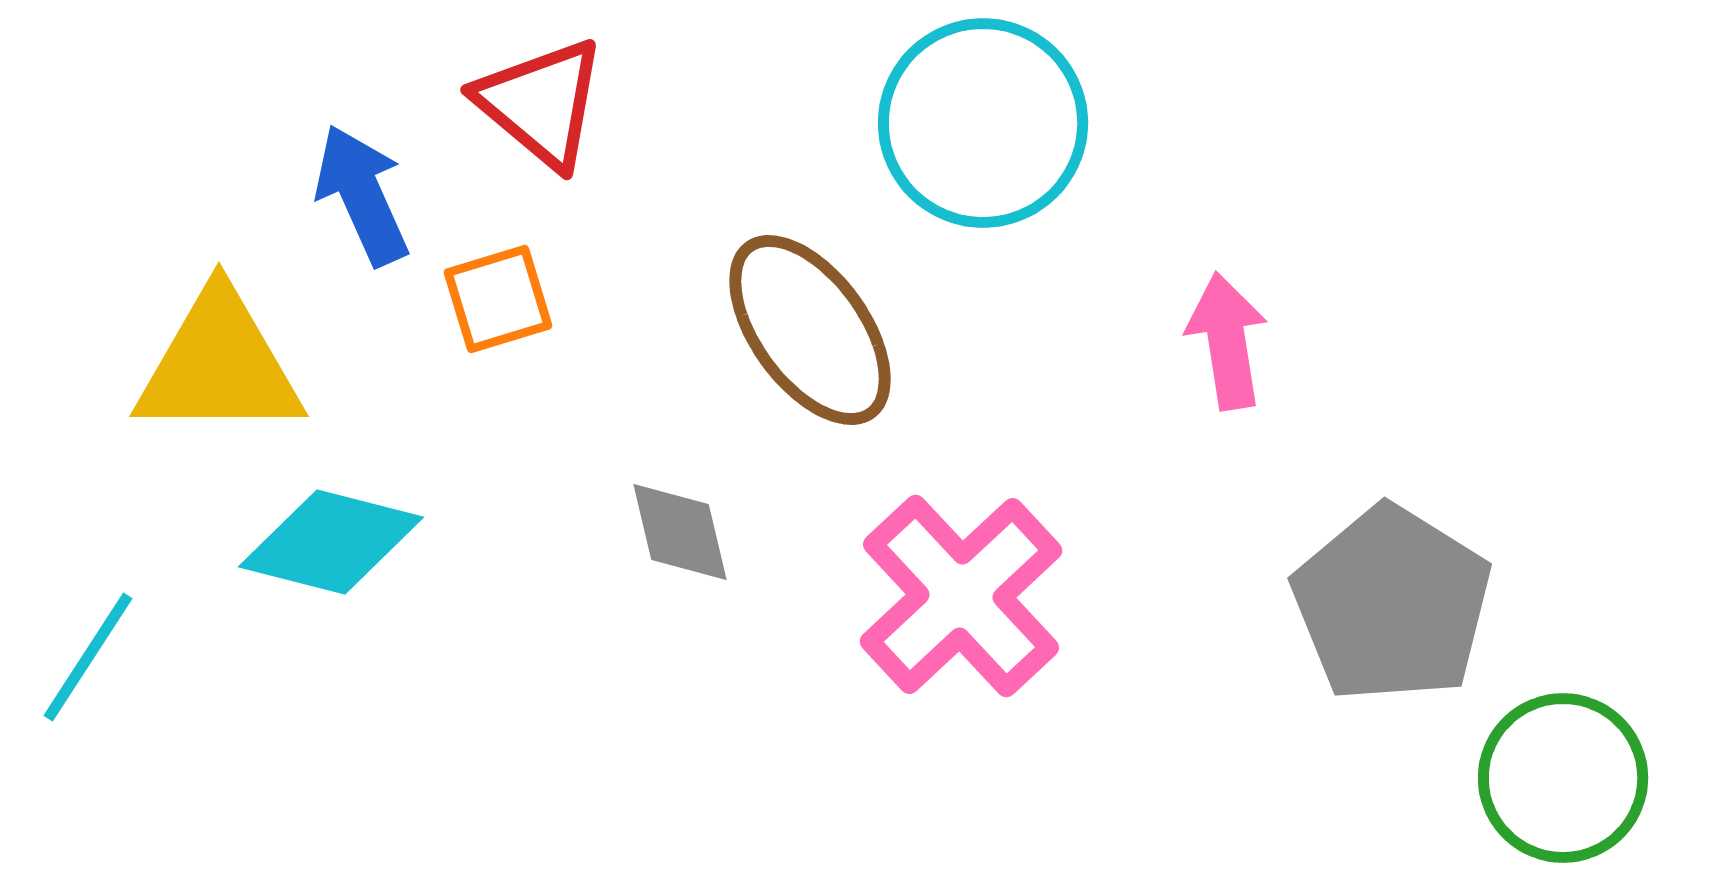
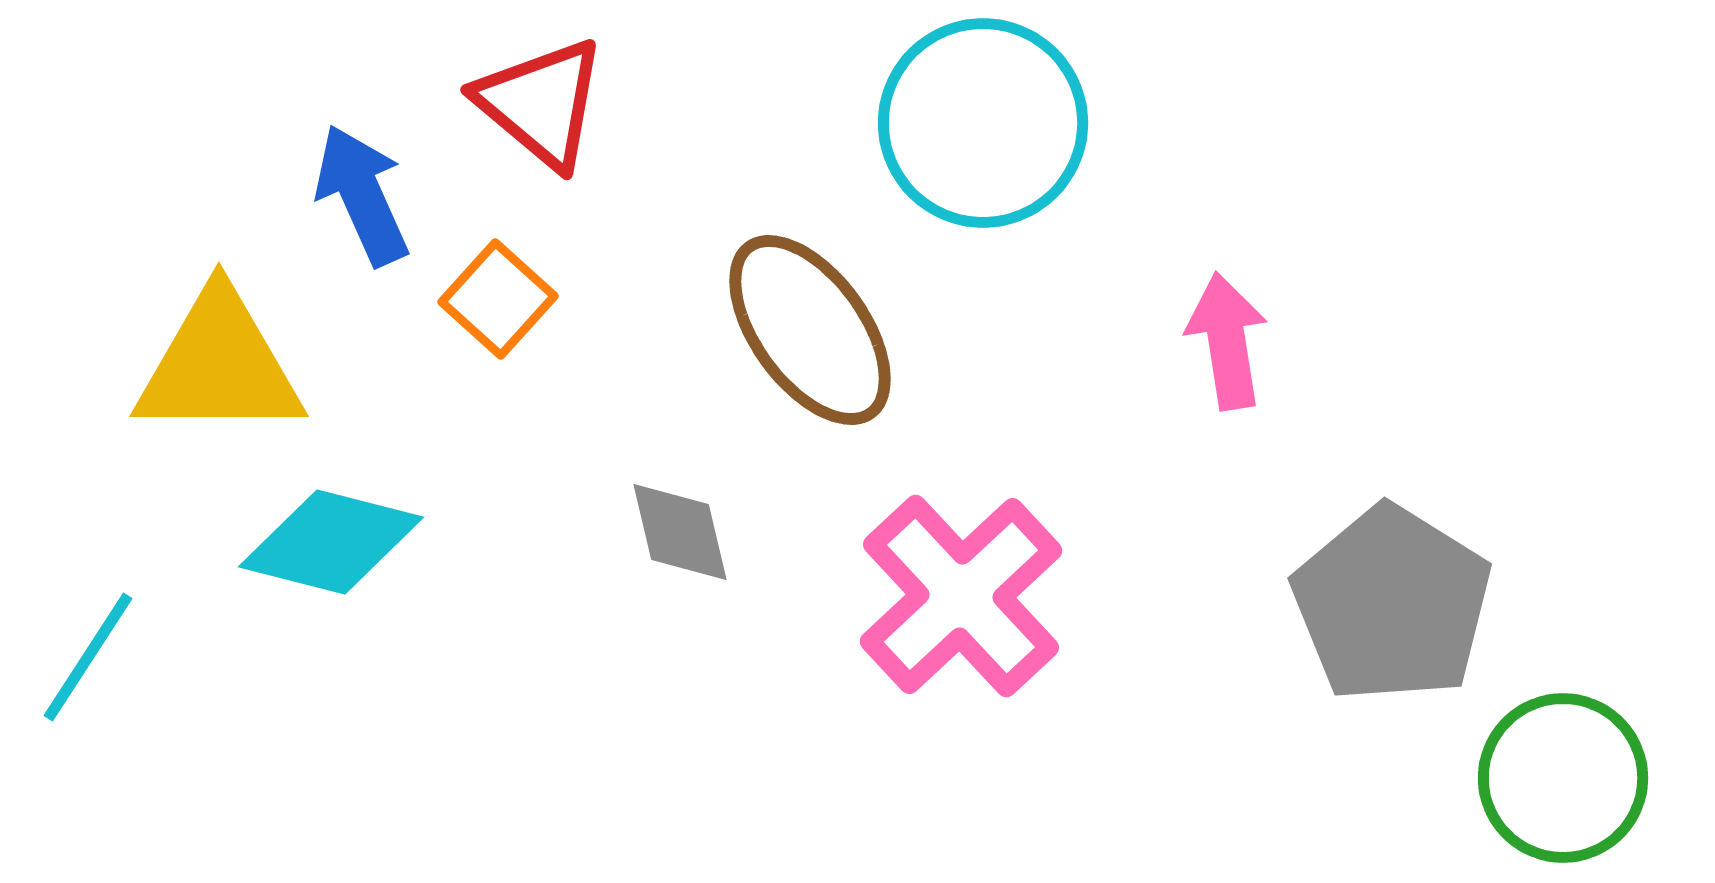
orange square: rotated 31 degrees counterclockwise
